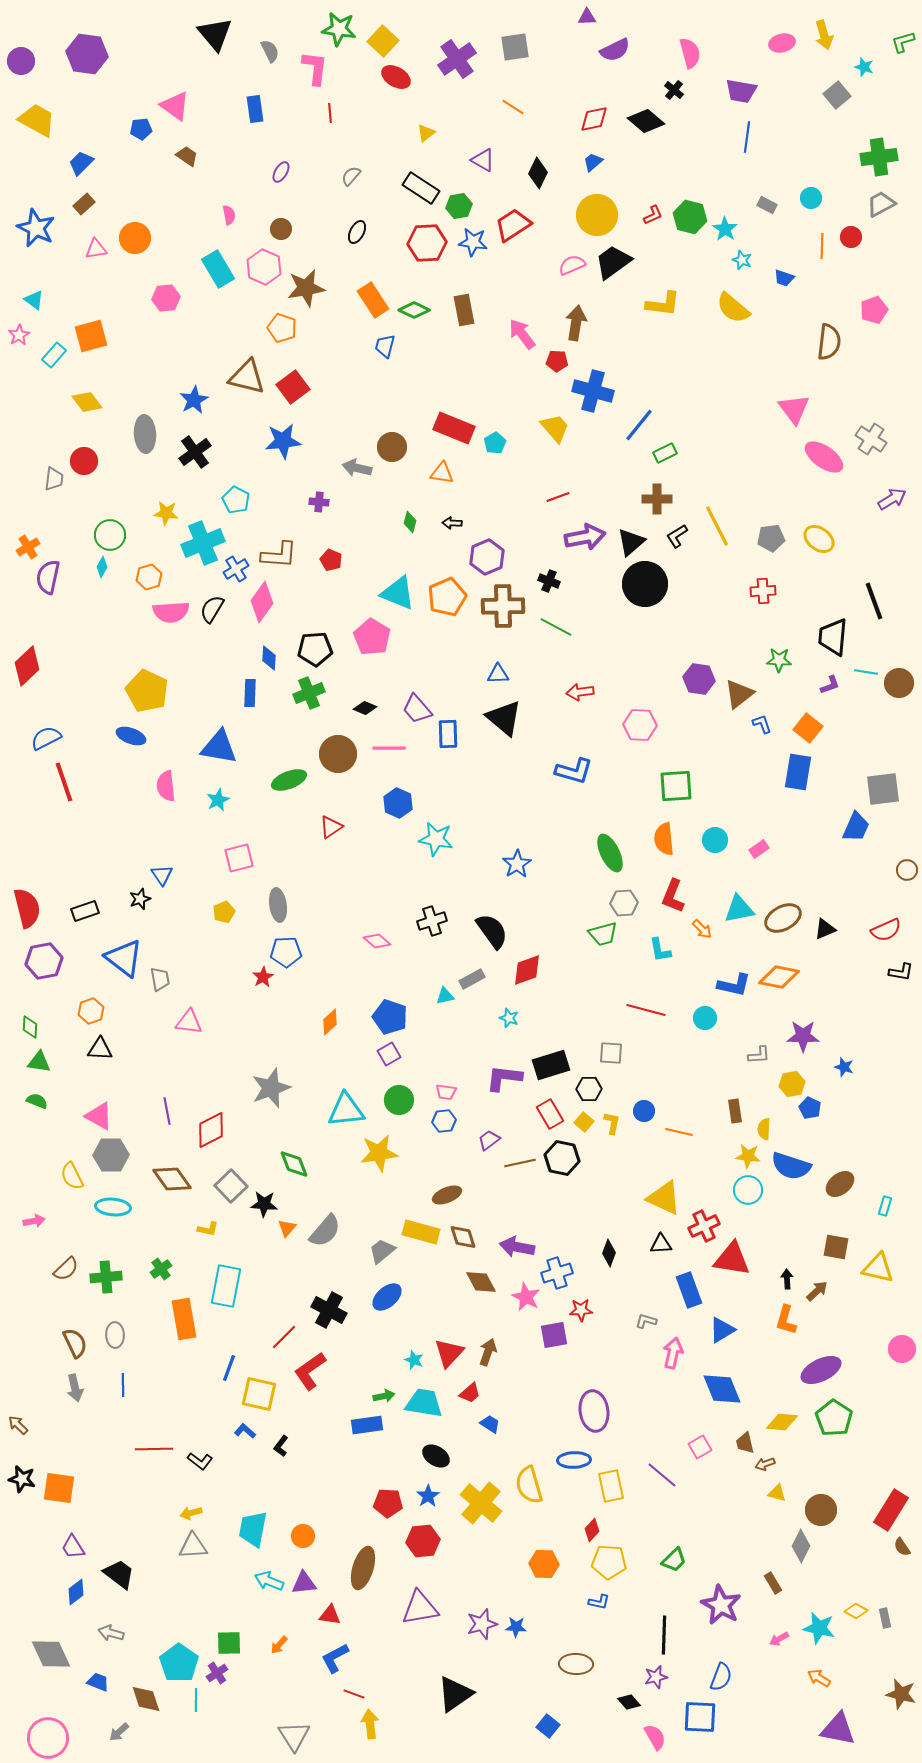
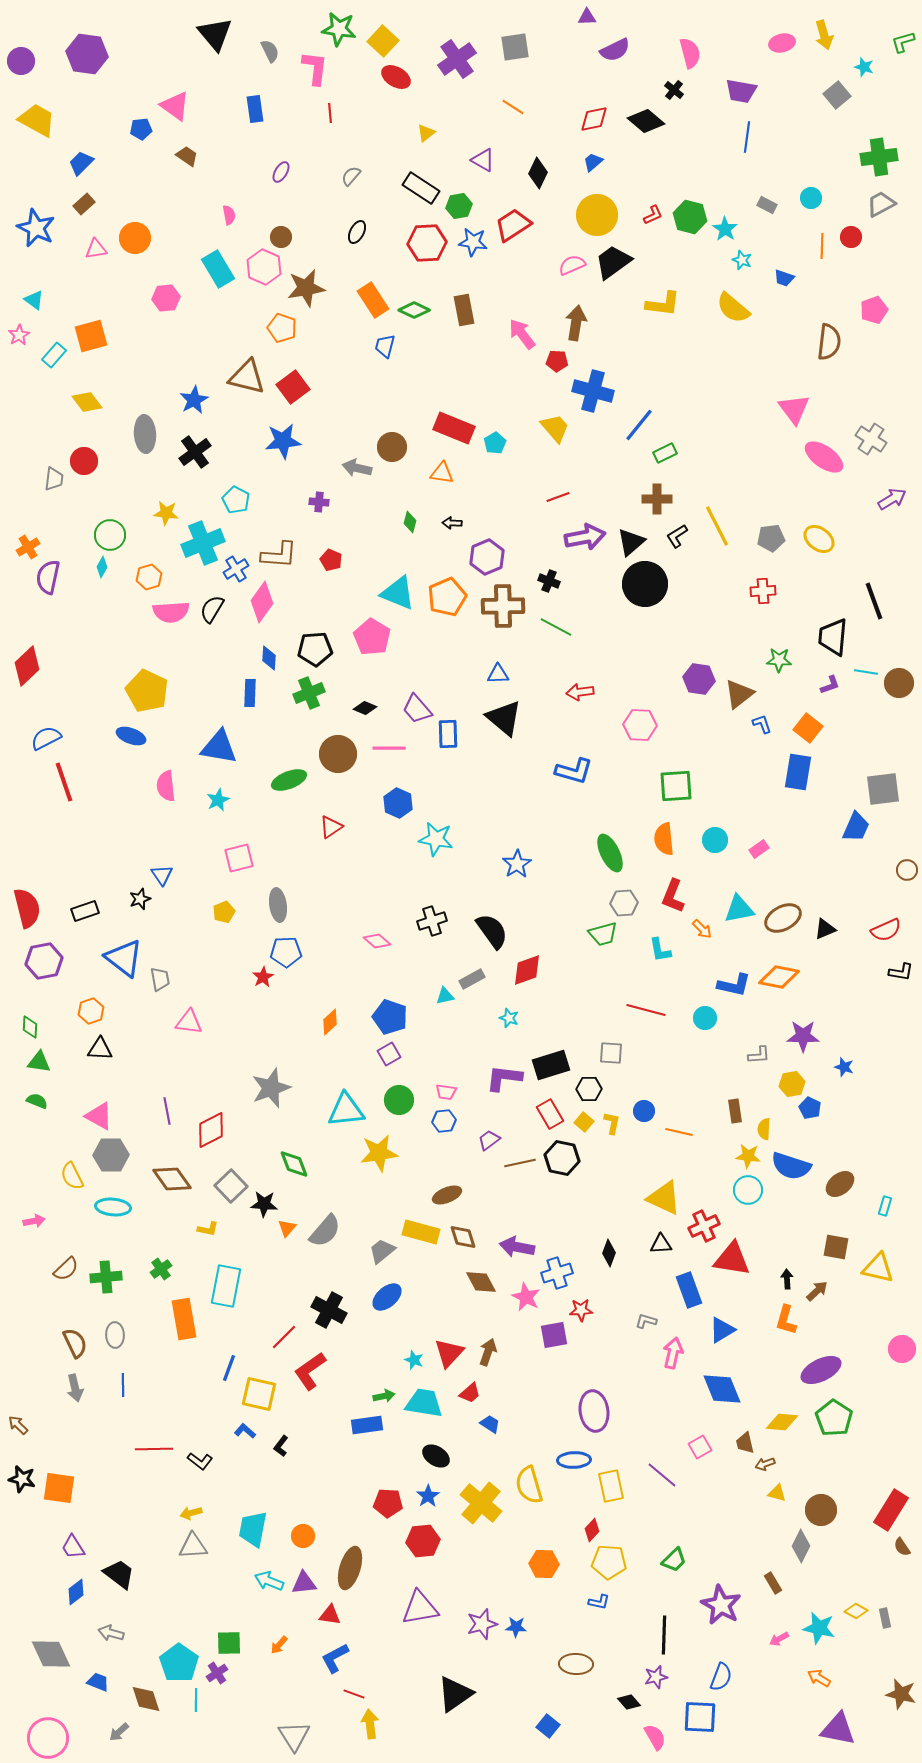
brown circle at (281, 229): moved 8 px down
brown ellipse at (363, 1568): moved 13 px left
